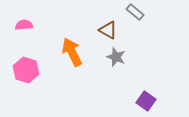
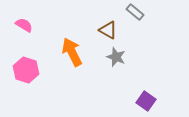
pink semicircle: rotated 36 degrees clockwise
